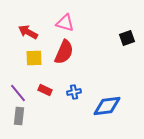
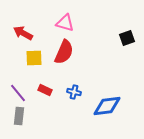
red arrow: moved 5 px left, 1 px down
blue cross: rotated 24 degrees clockwise
